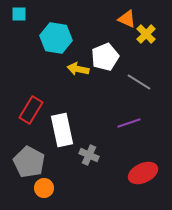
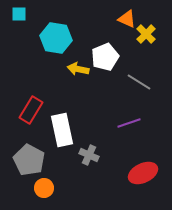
gray pentagon: moved 2 px up
